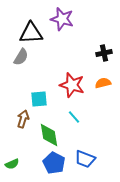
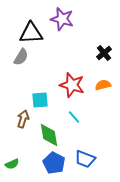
black cross: rotated 28 degrees counterclockwise
orange semicircle: moved 2 px down
cyan square: moved 1 px right, 1 px down
